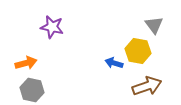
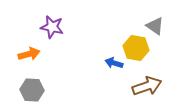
gray triangle: moved 1 px right, 1 px down; rotated 18 degrees counterclockwise
yellow hexagon: moved 2 px left, 3 px up
orange arrow: moved 3 px right, 9 px up
gray hexagon: rotated 10 degrees counterclockwise
